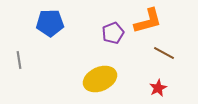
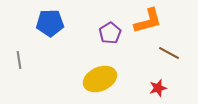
purple pentagon: moved 3 px left; rotated 10 degrees counterclockwise
brown line: moved 5 px right
red star: rotated 12 degrees clockwise
